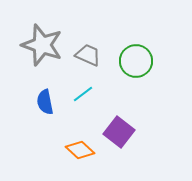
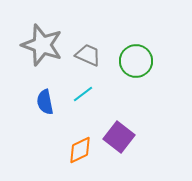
purple square: moved 5 px down
orange diamond: rotated 68 degrees counterclockwise
